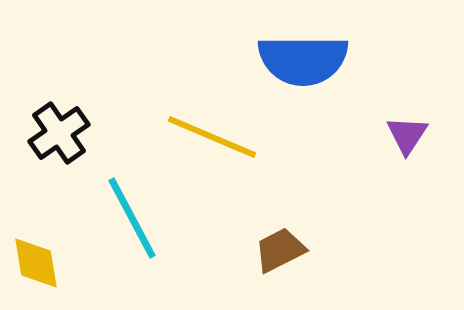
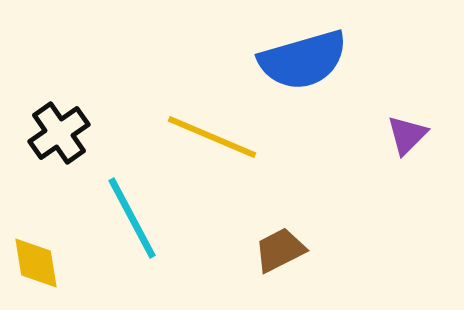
blue semicircle: rotated 16 degrees counterclockwise
purple triangle: rotated 12 degrees clockwise
